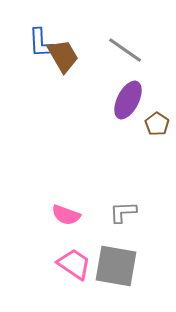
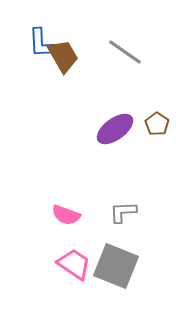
gray line: moved 2 px down
purple ellipse: moved 13 px left, 29 px down; rotated 27 degrees clockwise
gray square: rotated 12 degrees clockwise
